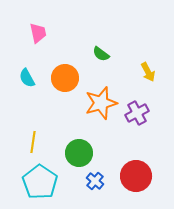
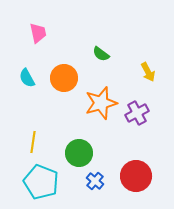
orange circle: moved 1 px left
cyan pentagon: moved 1 px right; rotated 12 degrees counterclockwise
